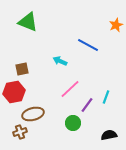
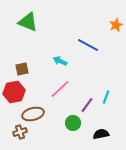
pink line: moved 10 px left
black semicircle: moved 8 px left, 1 px up
